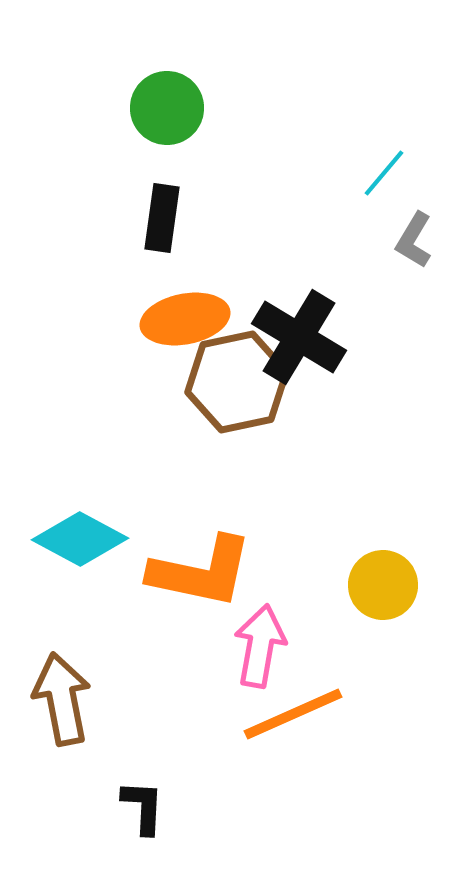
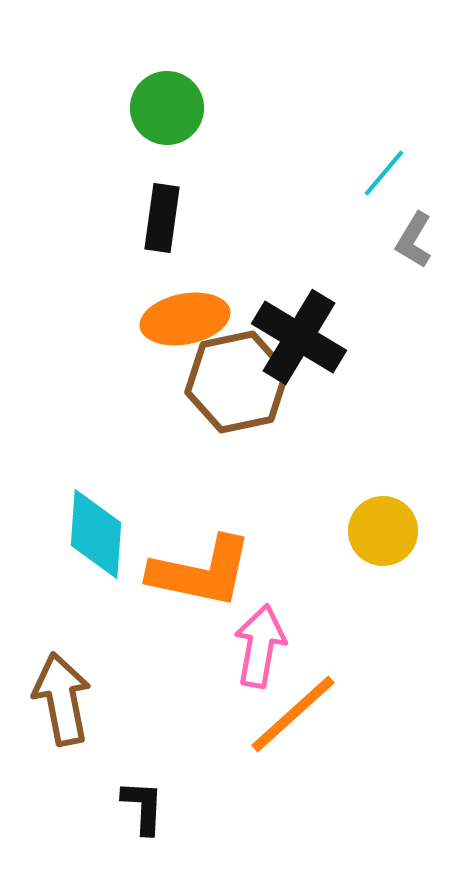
cyan diamond: moved 16 px right, 5 px up; rotated 66 degrees clockwise
yellow circle: moved 54 px up
orange line: rotated 18 degrees counterclockwise
